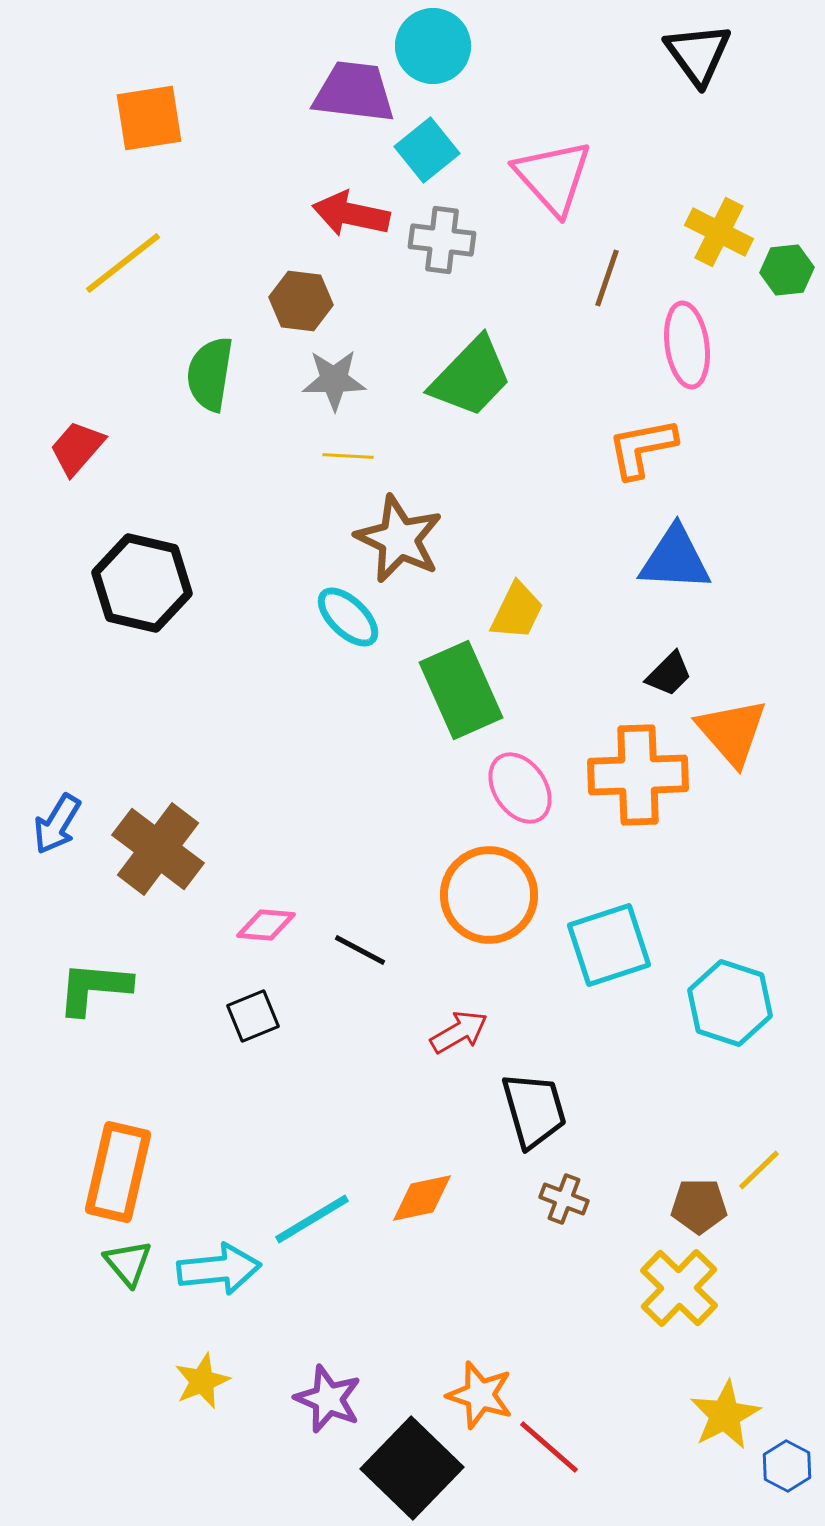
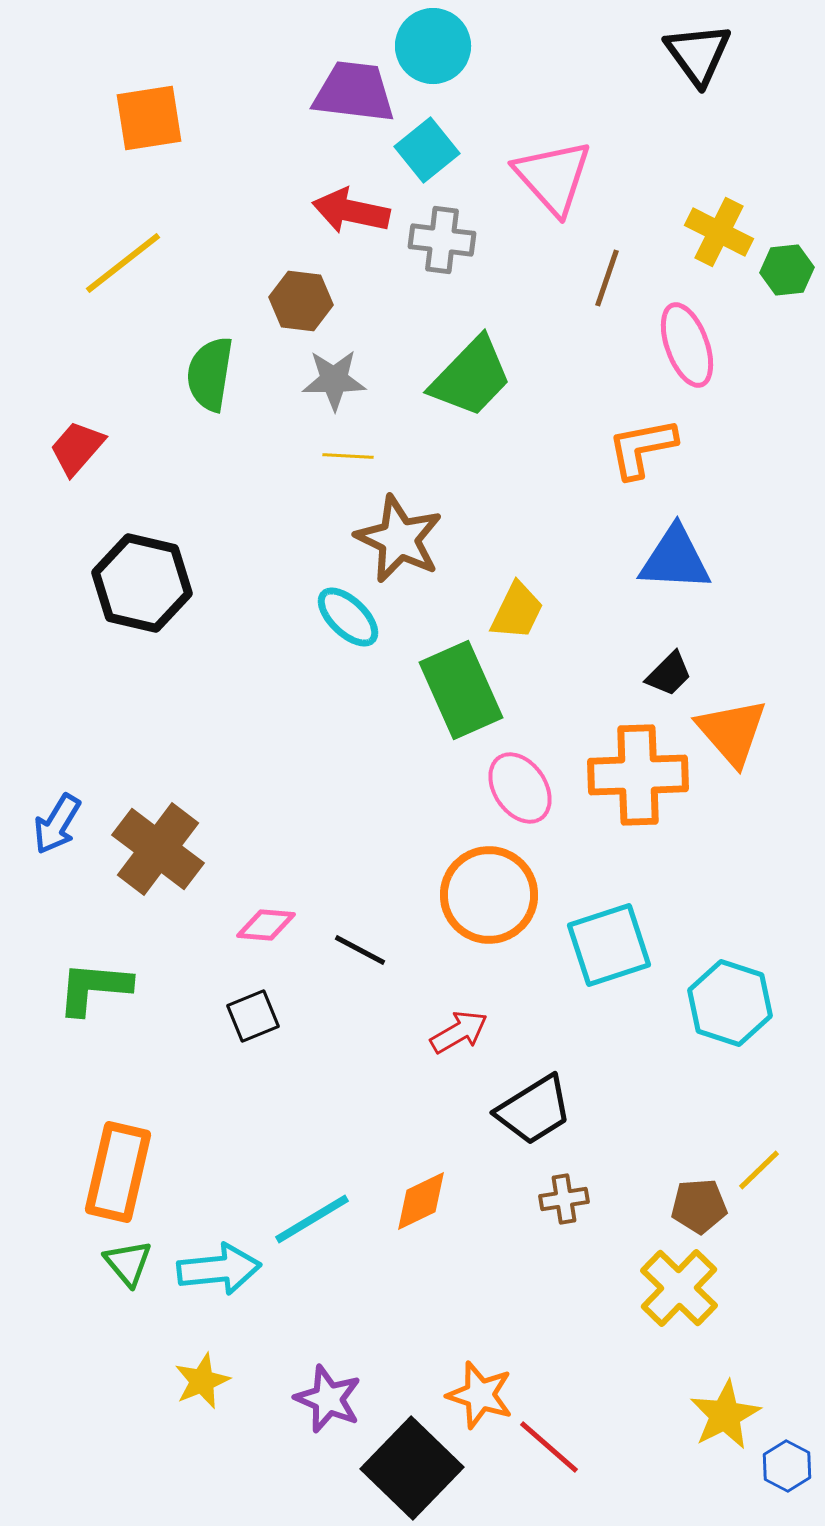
red arrow at (351, 214): moved 3 px up
pink ellipse at (687, 345): rotated 12 degrees counterclockwise
black trapezoid at (534, 1110): rotated 74 degrees clockwise
orange diamond at (422, 1198): moved 1 px left, 3 px down; rotated 14 degrees counterclockwise
brown cross at (564, 1199): rotated 30 degrees counterclockwise
brown pentagon at (699, 1206): rotated 4 degrees counterclockwise
